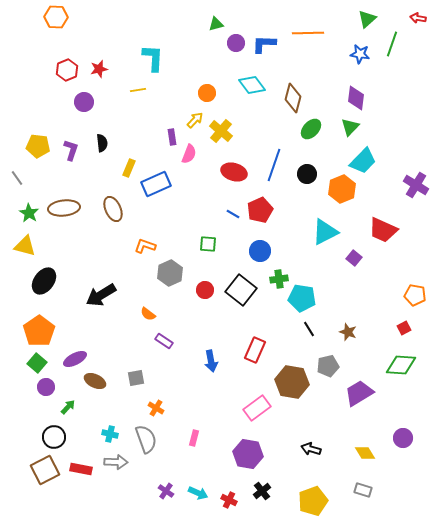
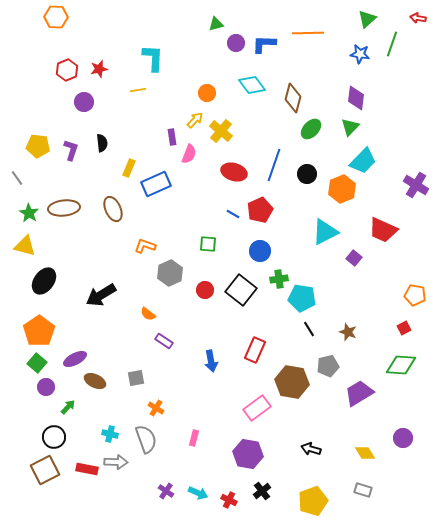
red rectangle at (81, 469): moved 6 px right
